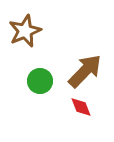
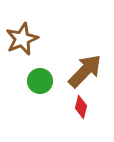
brown star: moved 3 px left, 8 px down
red diamond: rotated 35 degrees clockwise
